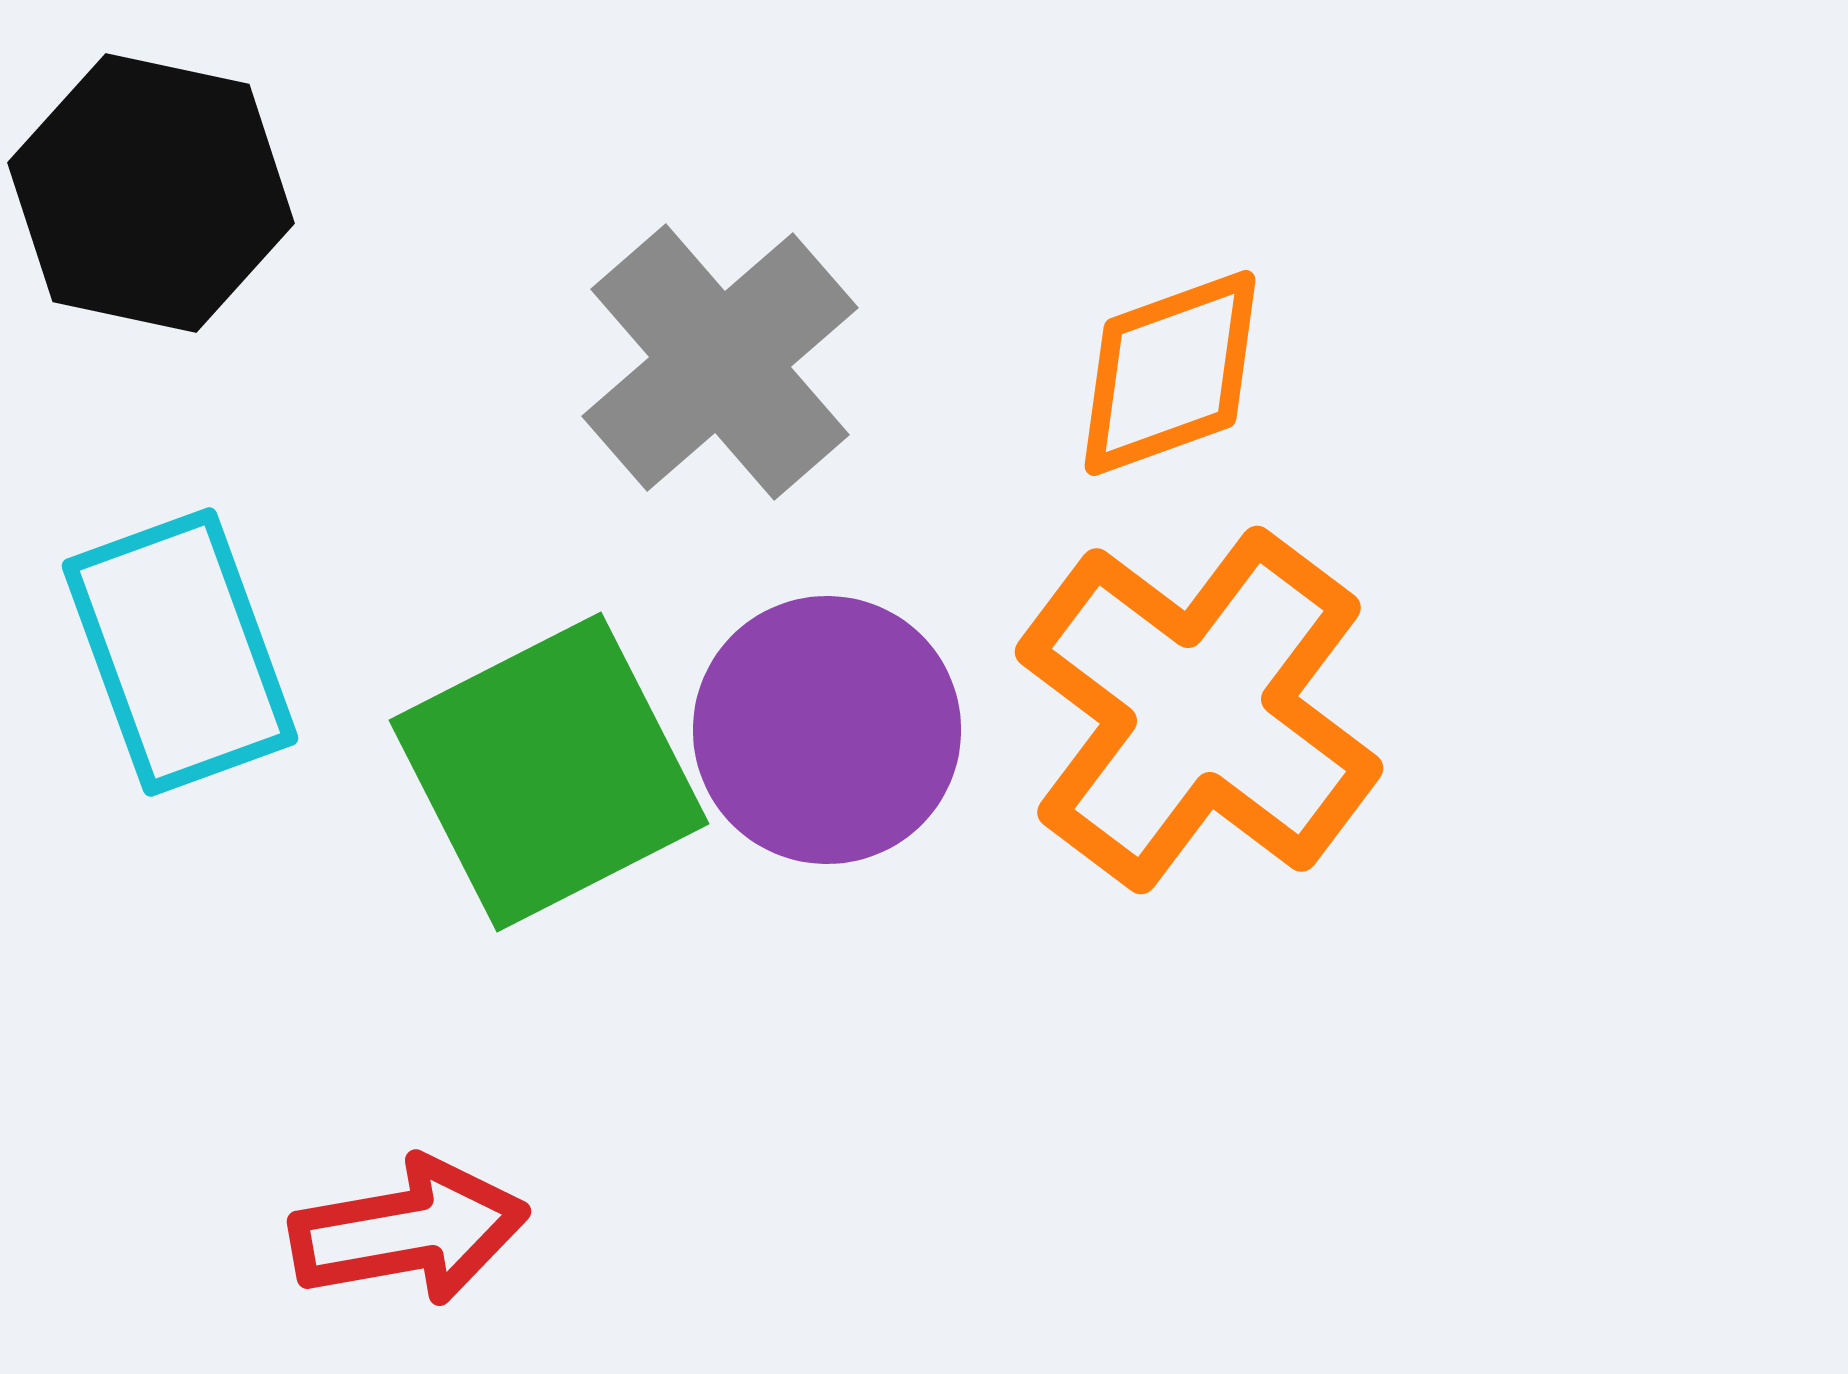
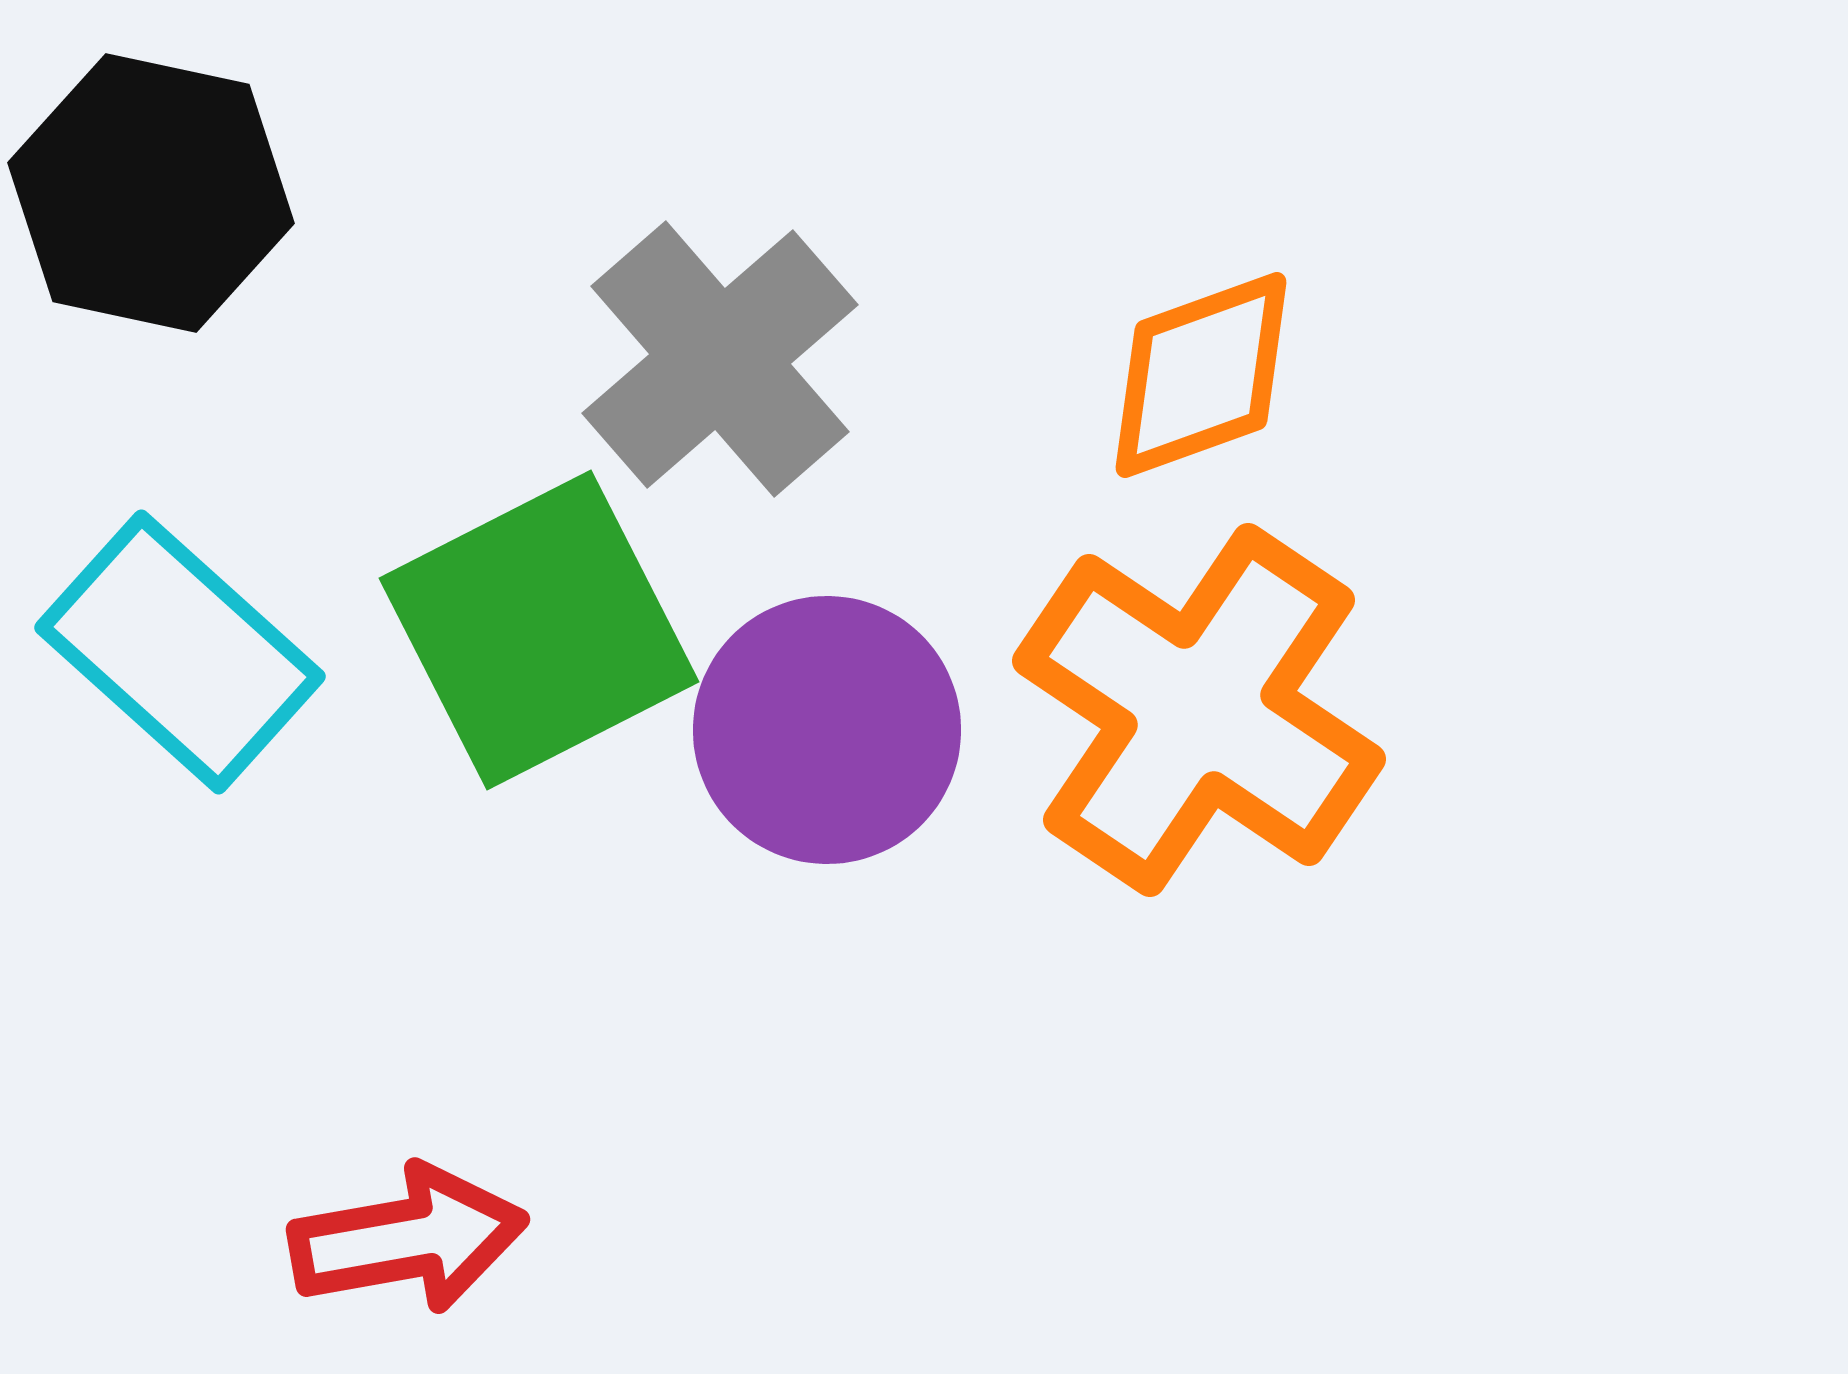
gray cross: moved 3 px up
orange diamond: moved 31 px right, 2 px down
cyan rectangle: rotated 28 degrees counterclockwise
orange cross: rotated 3 degrees counterclockwise
green square: moved 10 px left, 142 px up
red arrow: moved 1 px left, 8 px down
